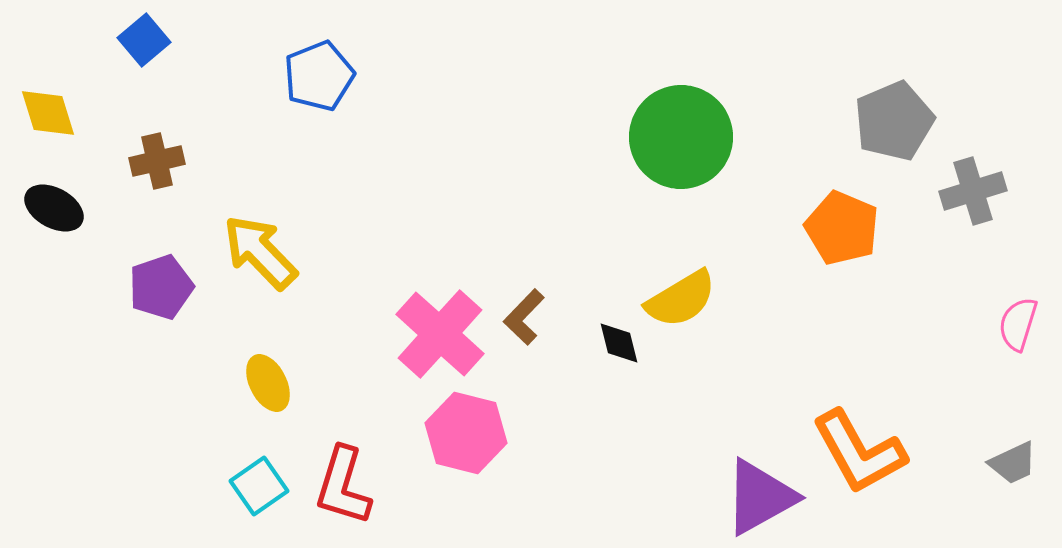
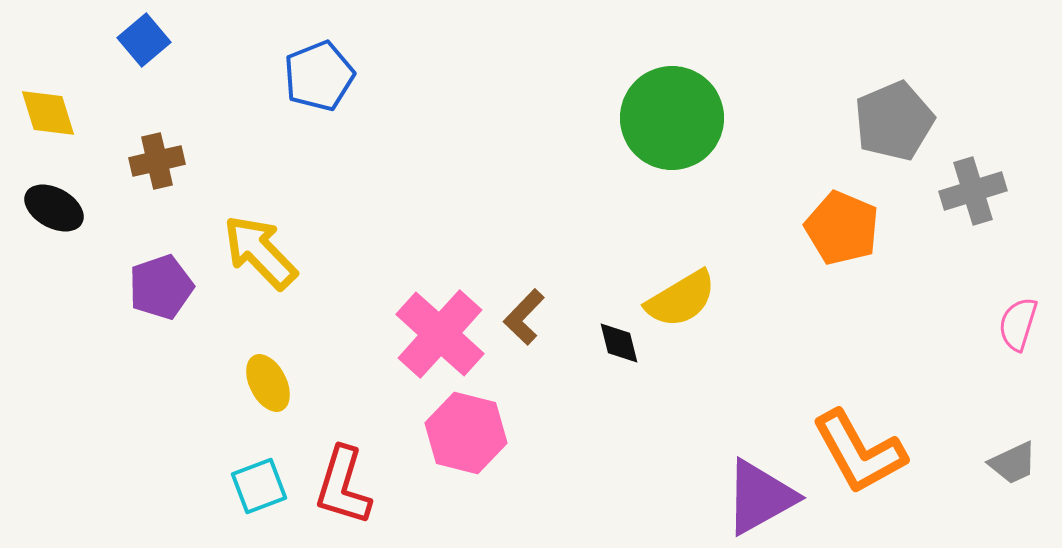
green circle: moved 9 px left, 19 px up
cyan square: rotated 14 degrees clockwise
